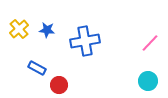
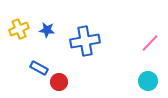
yellow cross: rotated 18 degrees clockwise
blue rectangle: moved 2 px right
red circle: moved 3 px up
